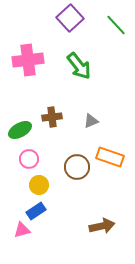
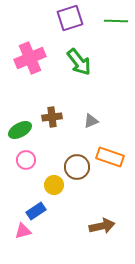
purple square: rotated 24 degrees clockwise
green line: moved 4 px up; rotated 45 degrees counterclockwise
pink cross: moved 2 px right, 2 px up; rotated 16 degrees counterclockwise
green arrow: moved 4 px up
pink circle: moved 3 px left, 1 px down
yellow circle: moved 15 px right
pink triangle: moved 1 px right, 1 px down
